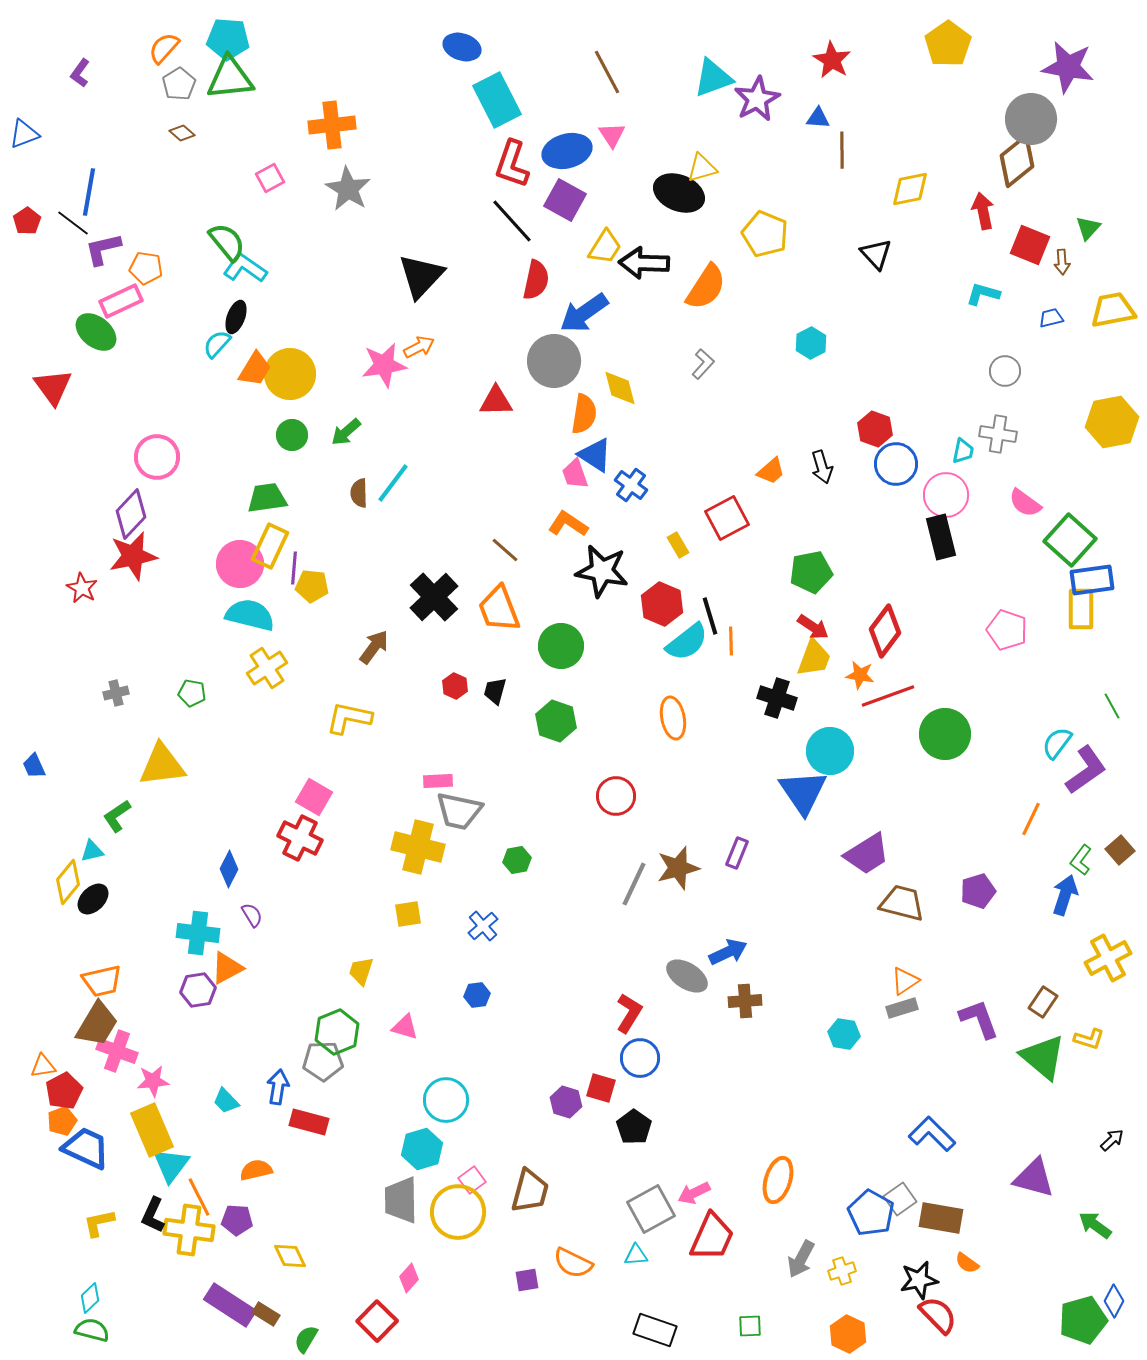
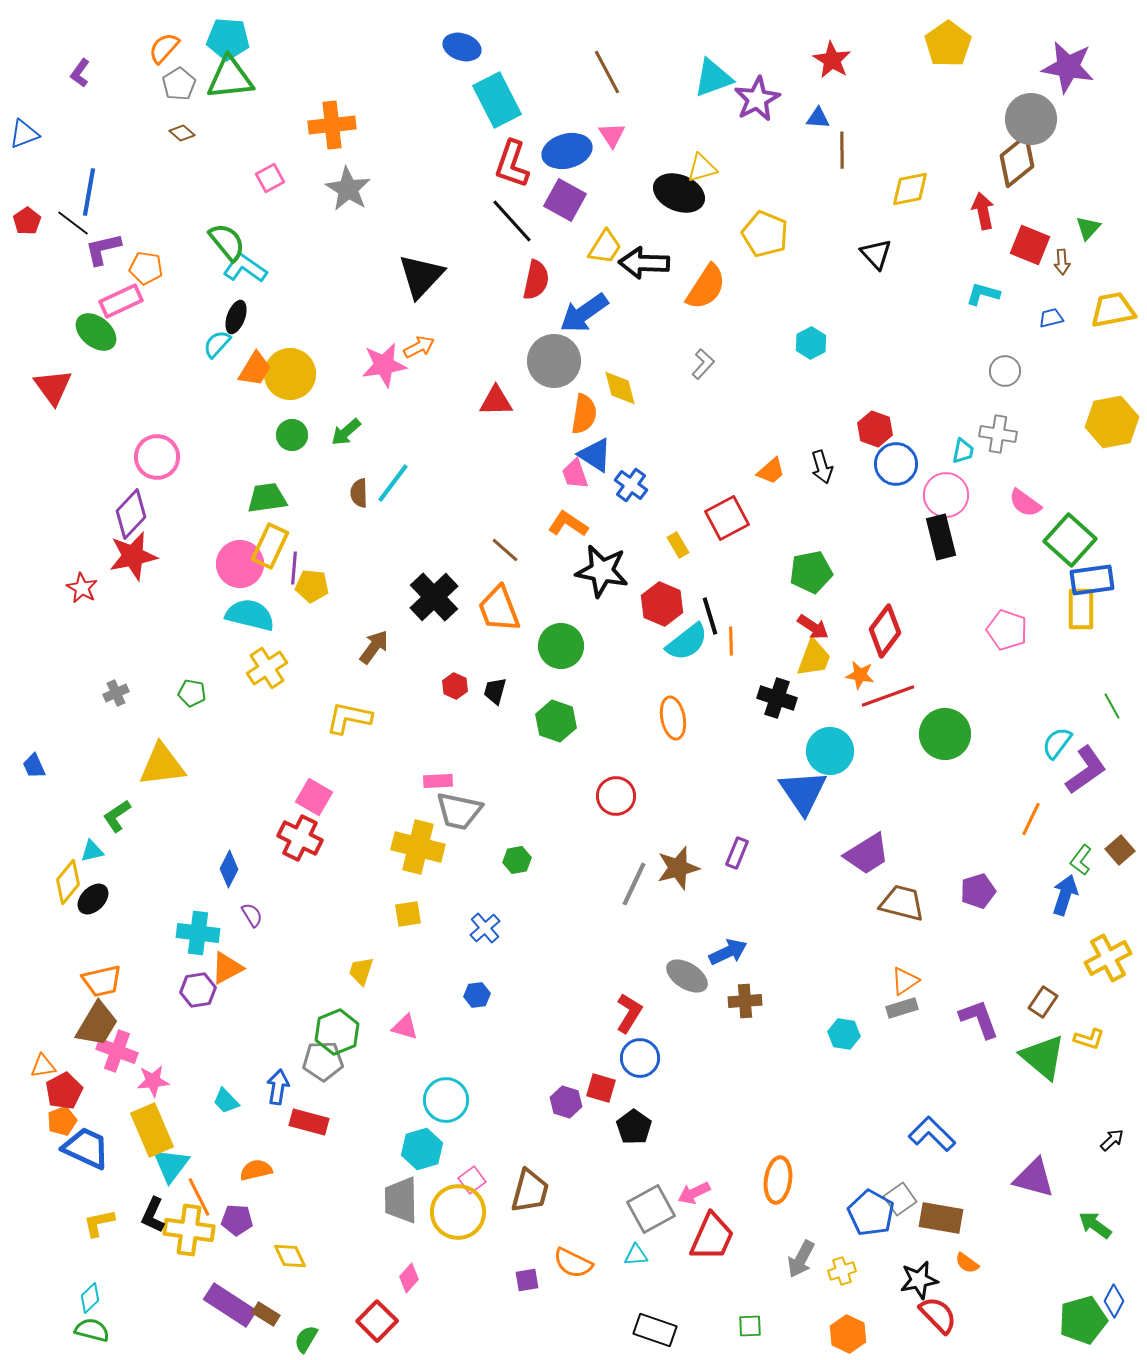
gray cross at (116, 693): rotated 10 degrees counterclockwise
blue cross at (483, 926): moved 2 px right, 2 px down
orange ellipse at (778, 1180): rotated 9 degrees counterclockwise
